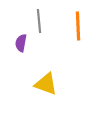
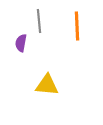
orange line: moved 1 px left
yellow triangle: moved 1 px right, 1 px down; rotated 15 degrees counterclockwise
